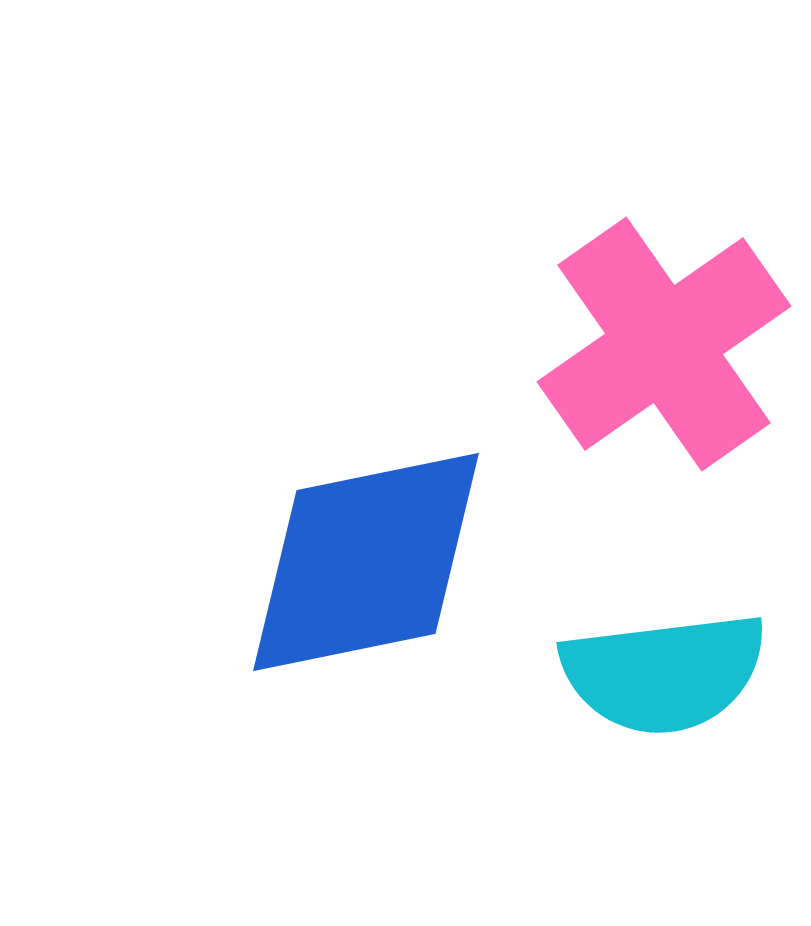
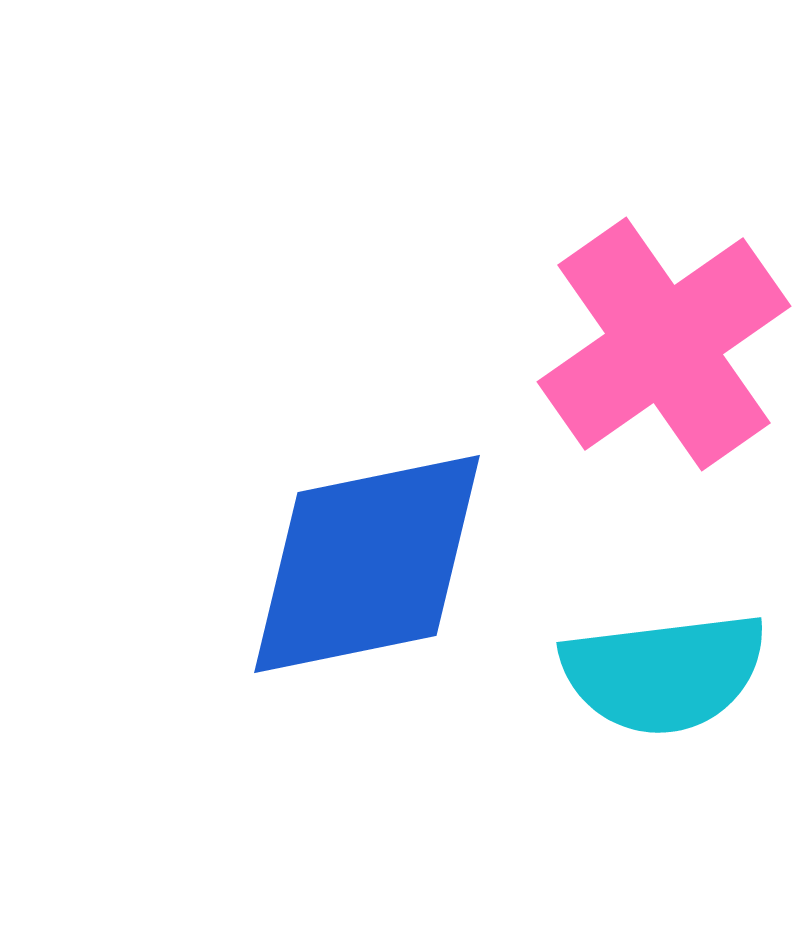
blue diamond: moved 1 px right, 2 px down
